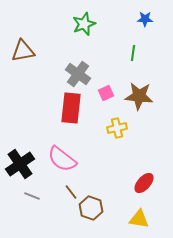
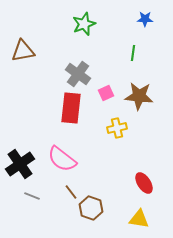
red ellipse: rotated 75 degrees counterclockwise
